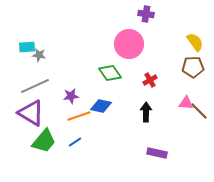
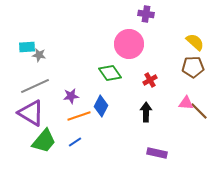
yellow semicircle: rotated 12 degrees counterclockwise
blue diamond: rotated 75 degrees counterclockwise
